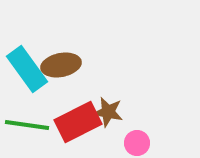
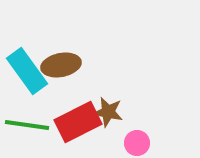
cyan rectangle: moved 2 px down
